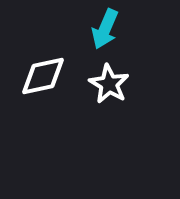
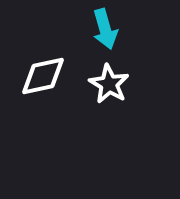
cyan arrow: rotated 39 degrees counterclockwise
